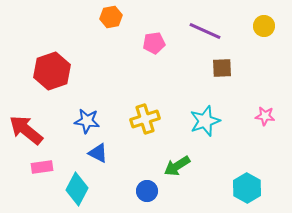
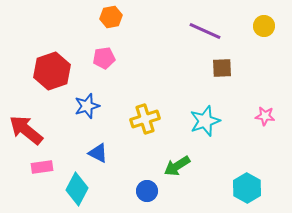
pink pentagon: moved 50 px left, 15 px down
blue star: moved 15 px up; rotated 25 degrees counterclockwise
